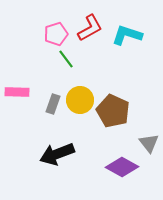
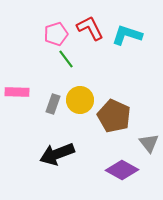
red L-shape: rotated 88 degrees counterclockwise
brown pentagon: moved 1 px right, 5 px down
purple diamond: moved 3 px down
